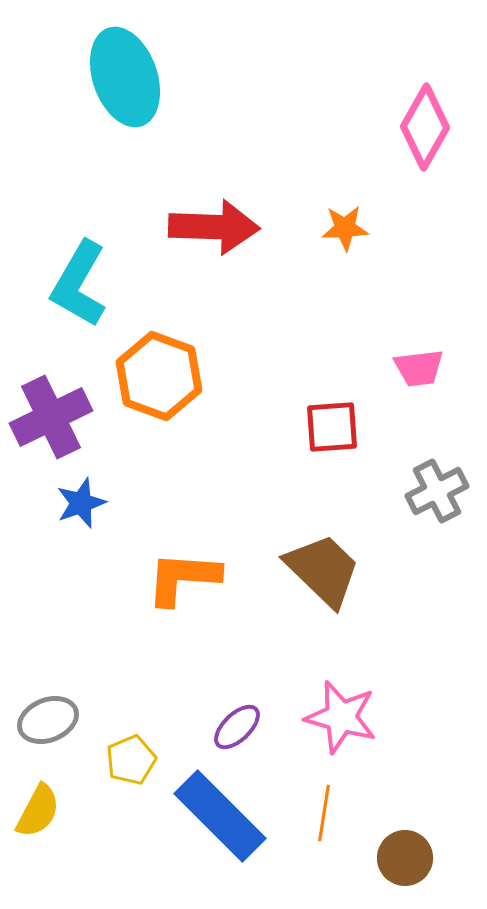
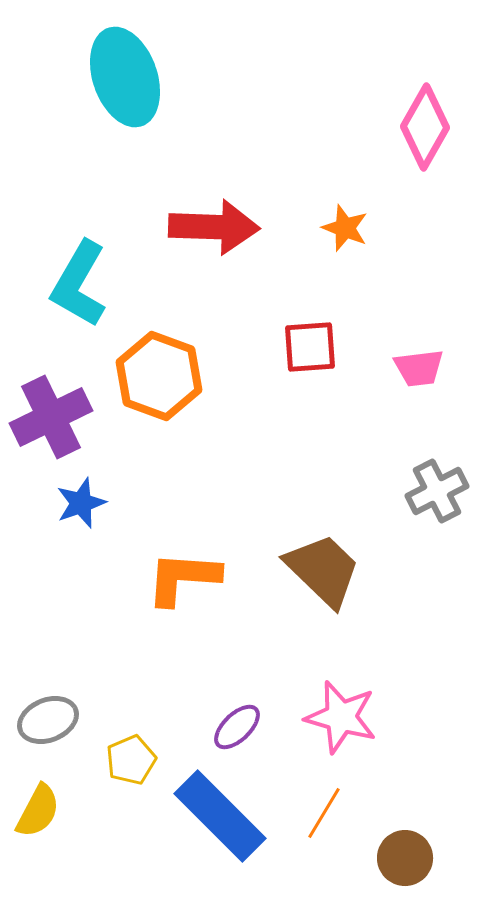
orange star: rotated 24 degrees clockwise
red square: moved 22 px left, 80 px up
orange line: rotated 22 degrees clockwise
